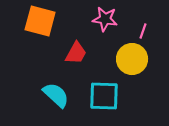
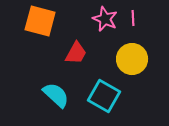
pink star: rotated 15 degrees clockwise
pink line: moved 10 px left, 13 px up; rotated 21 degrees counterclockwise
cyan square: rotated 28 degrees clockwise
